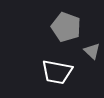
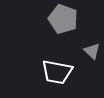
gray pentagon: moved 3 px left, 8 px up
